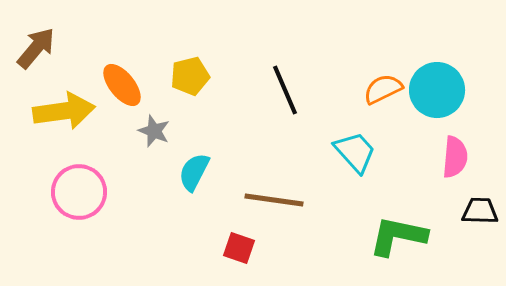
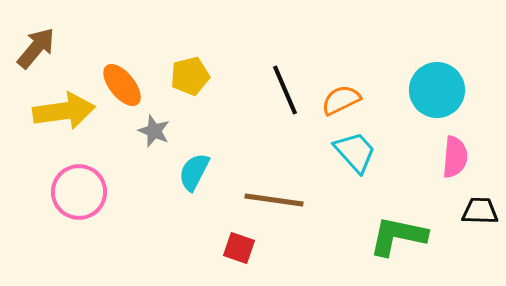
orange semicircle: moved 42 px left, 11 px down
